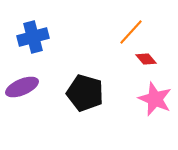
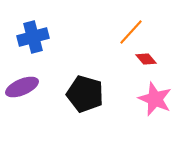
black pentagon: moved 1 px down
